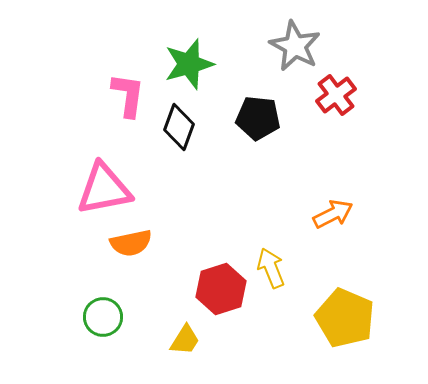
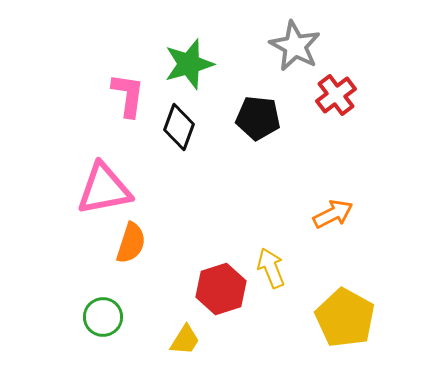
orange semicircle: rotated 60 degrees counterclockwise
yellow pentagon: rotated 6 degrees clockwise
